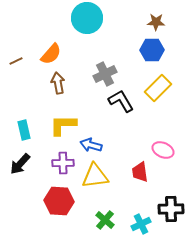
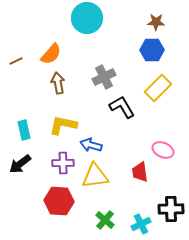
gray cross: moved 1 px left, 3 px down
black L-shape: moved 1 px right, 6 px down
yellow L-shape: rotated 12 degrees clockwise
black arrow: rotated 10 degrees clockwise
